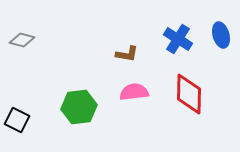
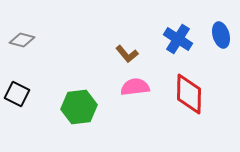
brown L-shape: rotated 40 degrees clockwise
pink semicircle: moved 1 px right, 5 px up
black square: moved 26 px up
